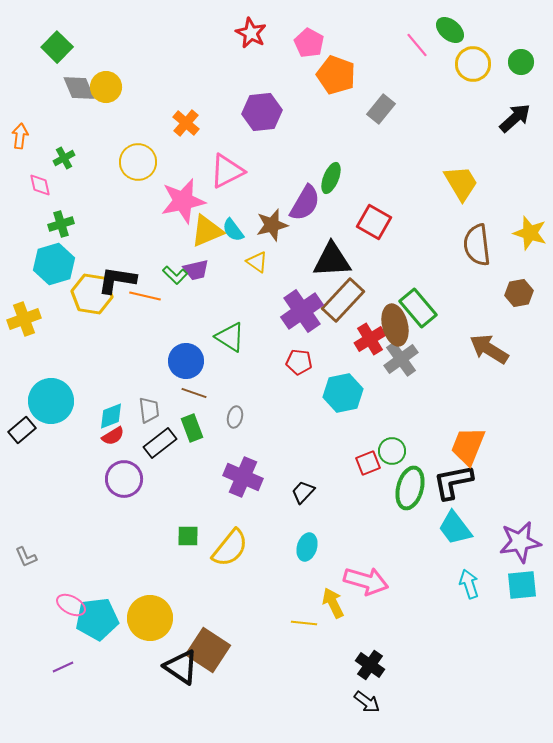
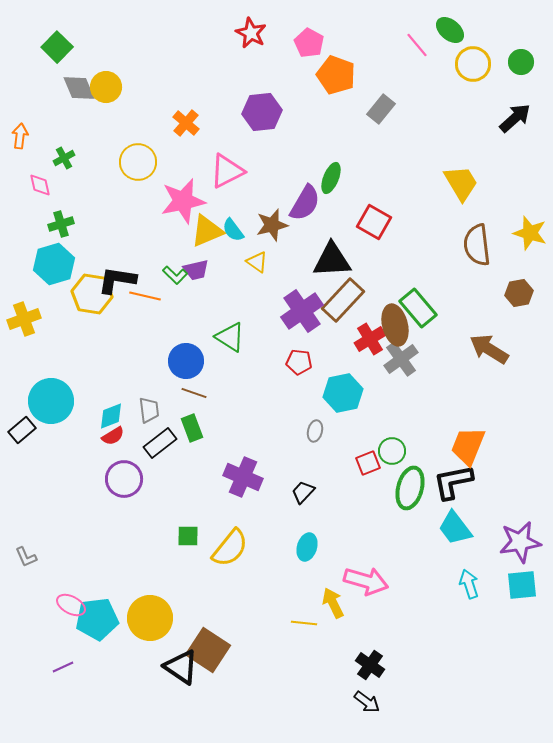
gray ellipse at (235, 417): moved 80 px right, 14 px down
